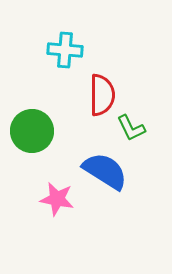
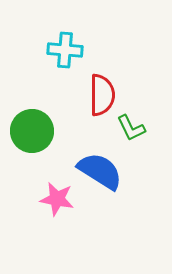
blue semicircle: moved 5 px left
